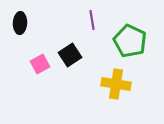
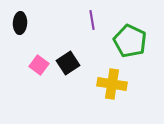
black square: moved 2 px left, 8 px down
pink square: moved 1 px left, 1 px down; rotated 24 degrees counterclockwise
yellow cross: moved 4 px left
